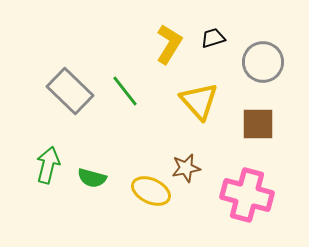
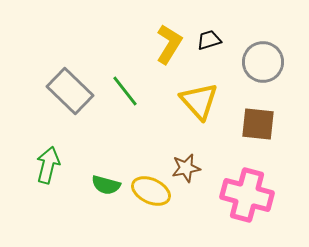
black trapezoid: moved 4 px left, 2 px down
brown square: rotated 6 degrees clockwise
green semicircle: moved 14 px right, 7 px down
